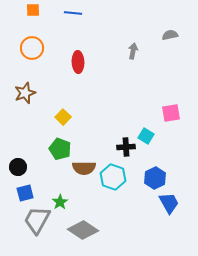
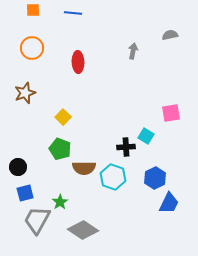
blue trapezoid: rotated 55 degrees clockwise
